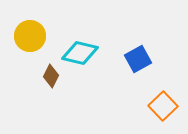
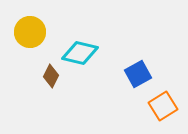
yellow circle: moved 4 px up
blue square: moved 15 px down
orange square: rotated 12 degrees clockwise
